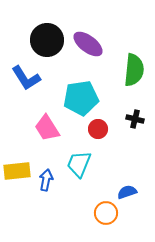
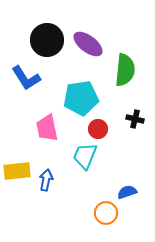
green semicircle: moved 9 px left
pink trapezoid: rotated 20 degrees clockwise
cyan trapezoid: moved 6 px right, 8 px up
